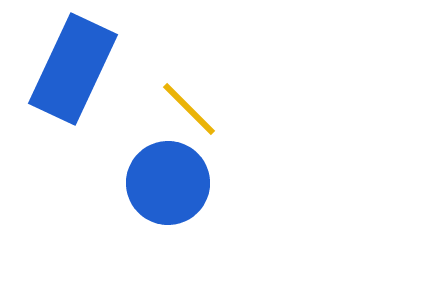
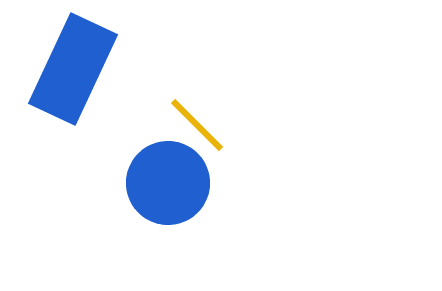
yellow line: moved 8 px right, 16 px down
